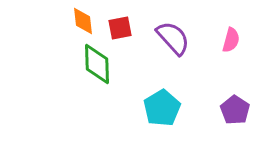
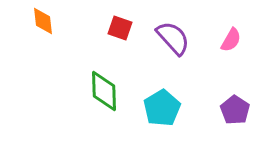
orange diamond: moved 40 px left
red square: rotated 30 degrees clockwise
pink semicircle: rotated 15 degrees clockwise
green diamond: moved 7 px right, 27 px down
